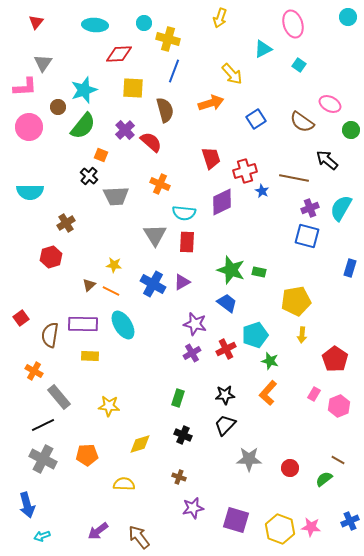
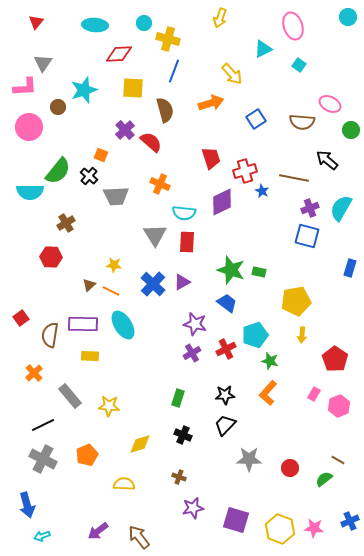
pink ellipse at (293, 24): moved 2 px down
brown semicircle at (302, 122): rotated 30 degrees counterclockwise
green semicircle at (83, 126): moved 25 px left, 45 px down
red hexagon at (51, 257): rotated 20 degrees clockwise
blue cross at (153, 284): rotated 15 degrees clockwise
orange cross at (34, 371): moved 2 px down; rotated 18 degrees clockwise
gray rectangle at (59, 397): moved 11 px right, 1 px up
orange pentagon at (87, 455): rotated 20 degrees counterclockwise
pink star at (311, 527): moved 3 px right, 1 px down
